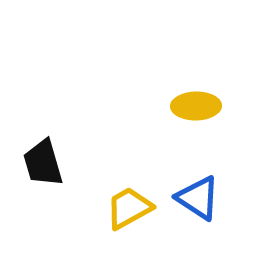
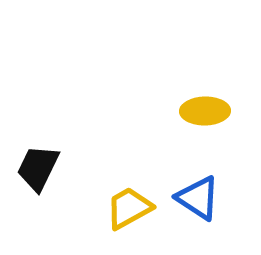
yellow ellipse: moved 9 px right, 5 px down
black trapezoid: moved 5 px left, 5 px down; rotated 42 degrees clockwise
